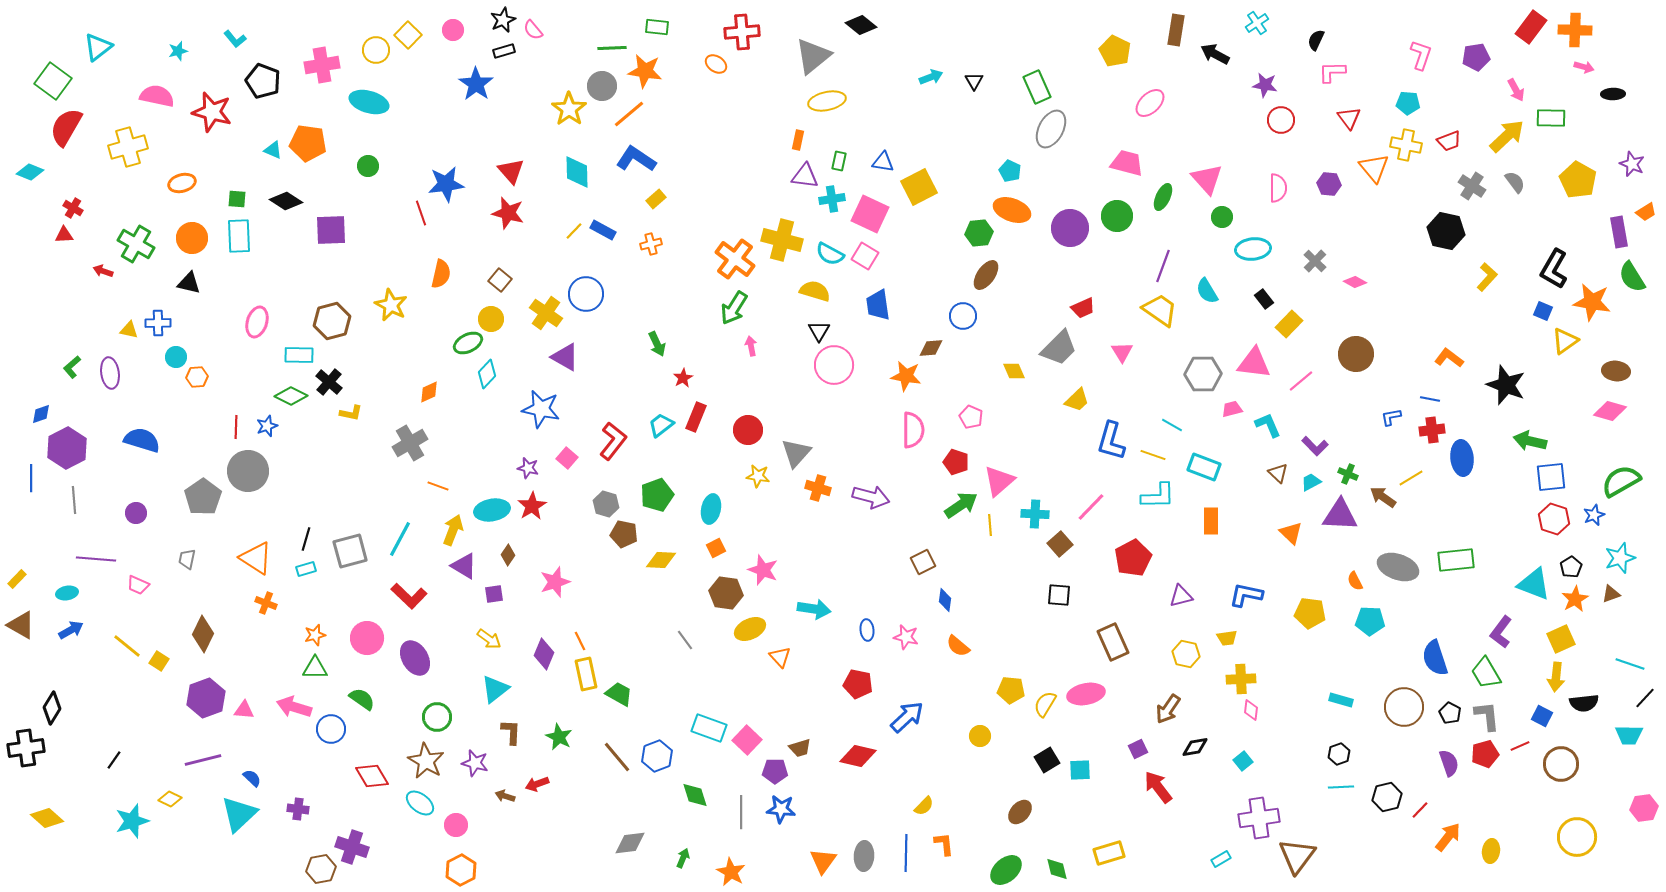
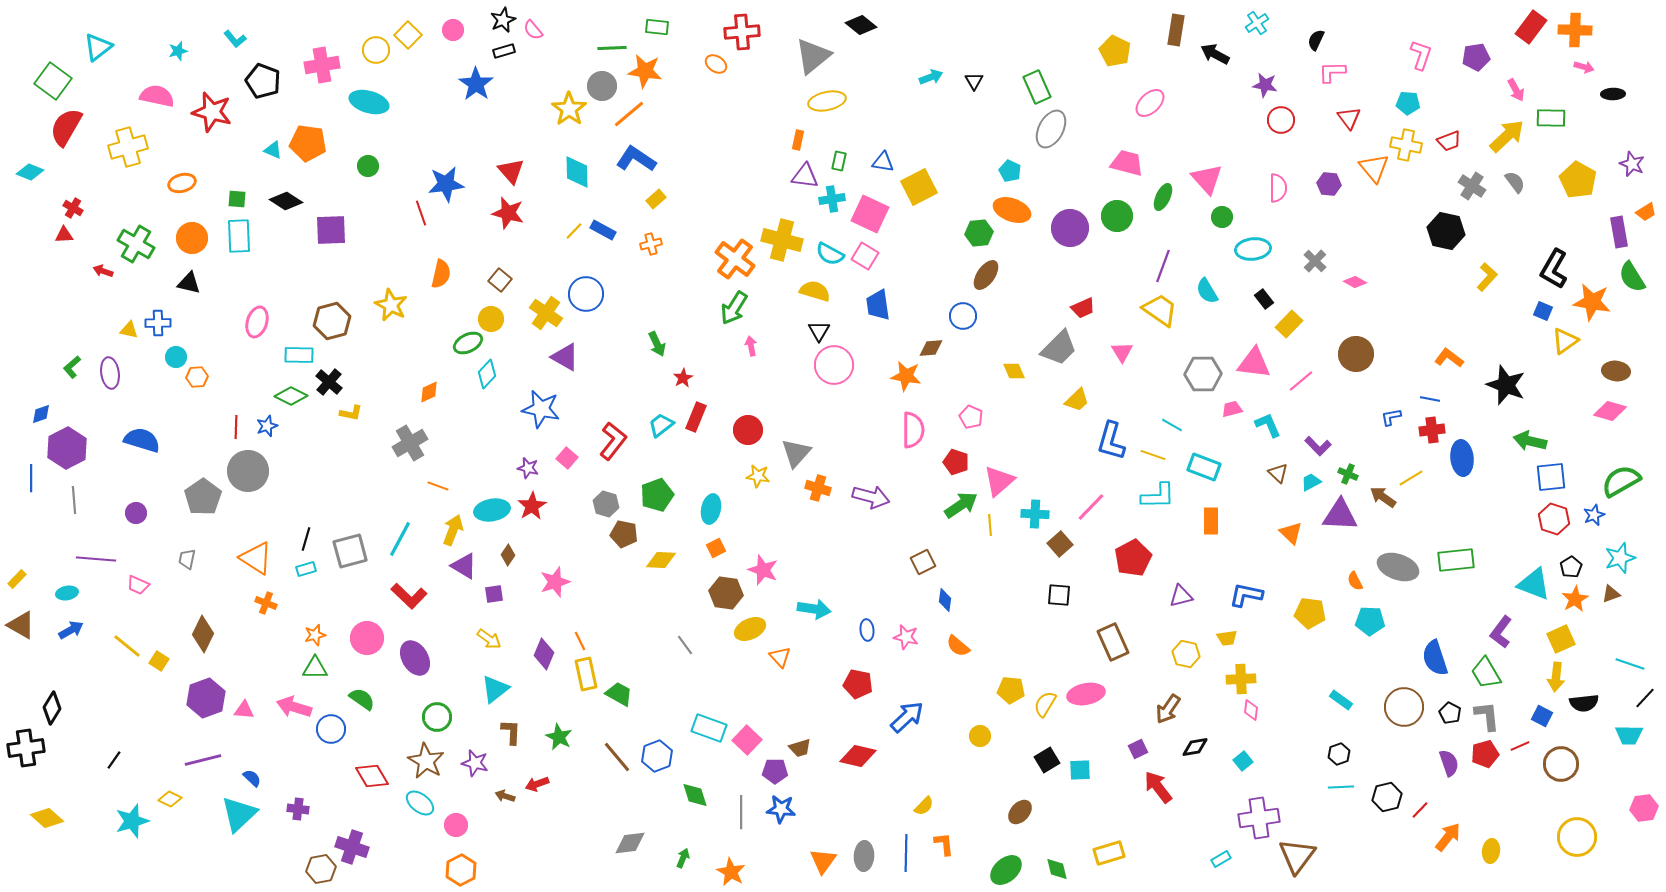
purple L-shape at (1315, 446): moved 3 px right
gray line at (685, 640): moved 5 px down
cyan rectangle at (1341, 700): rotated 20 degrees clockwise
